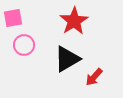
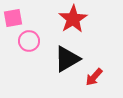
red star: moved 1 px left, 2 px up
pink circle: moved 5 px right, 4 px up
